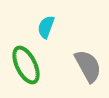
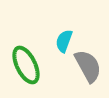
cyan semicircle: moved 18 px right, 14 px down
